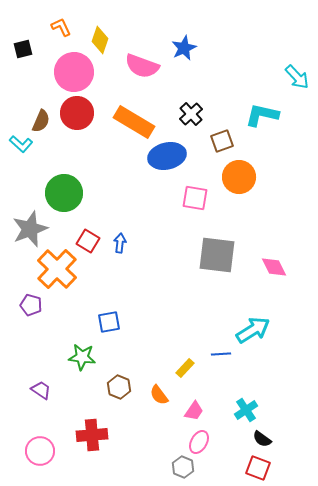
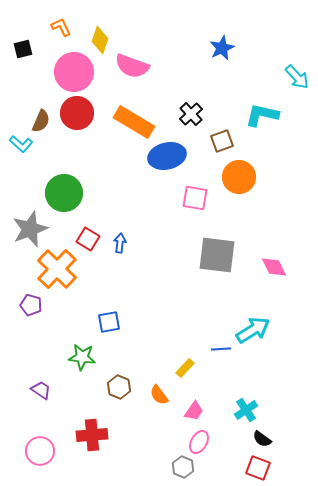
blue star at (184, 48): moved 38 px right
pink semicircle at (142, 66): moved 10 px left
red square at (88, 241): moved 2 px up
blue line at (221, 354): moved 5 px up
